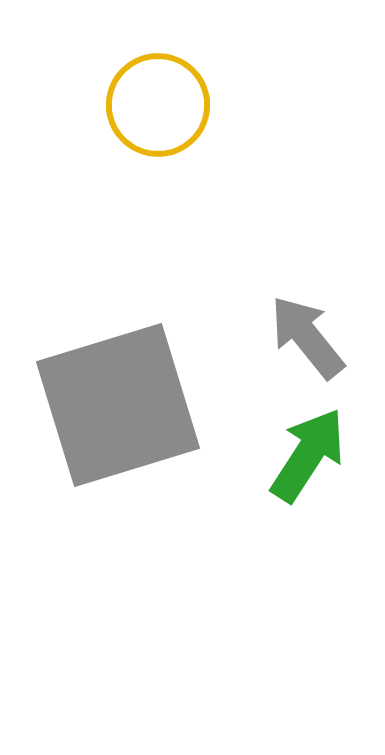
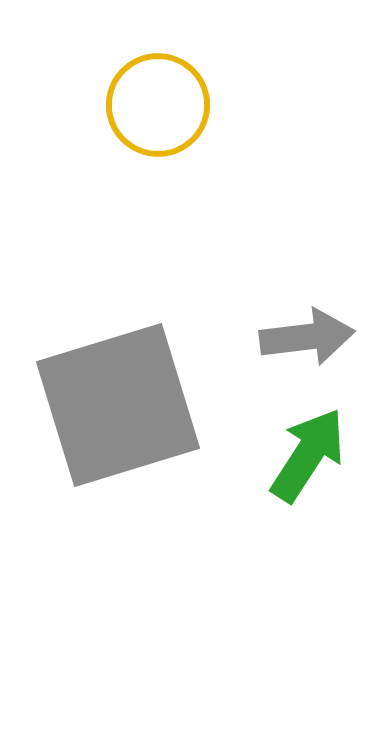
gray arrow: rotated 122 degrees clockwise
